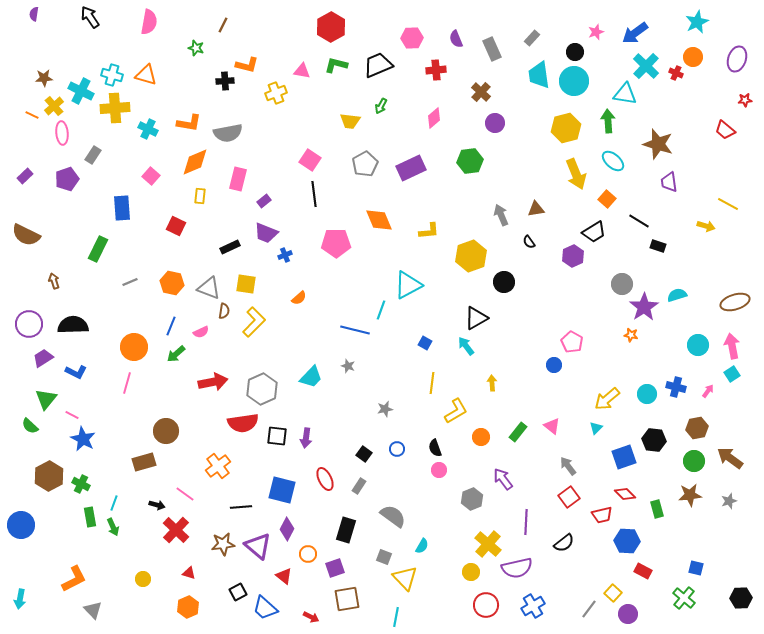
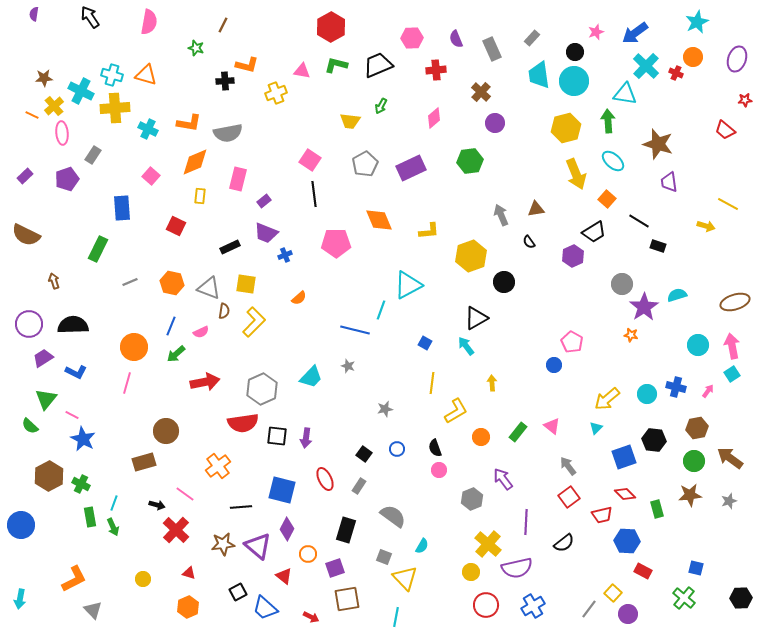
red arrow at (213, 382): moved 8 px left
